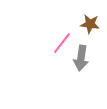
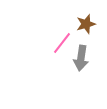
brown star: moved 4 px left; rotated 24 degrees counterclockwise
